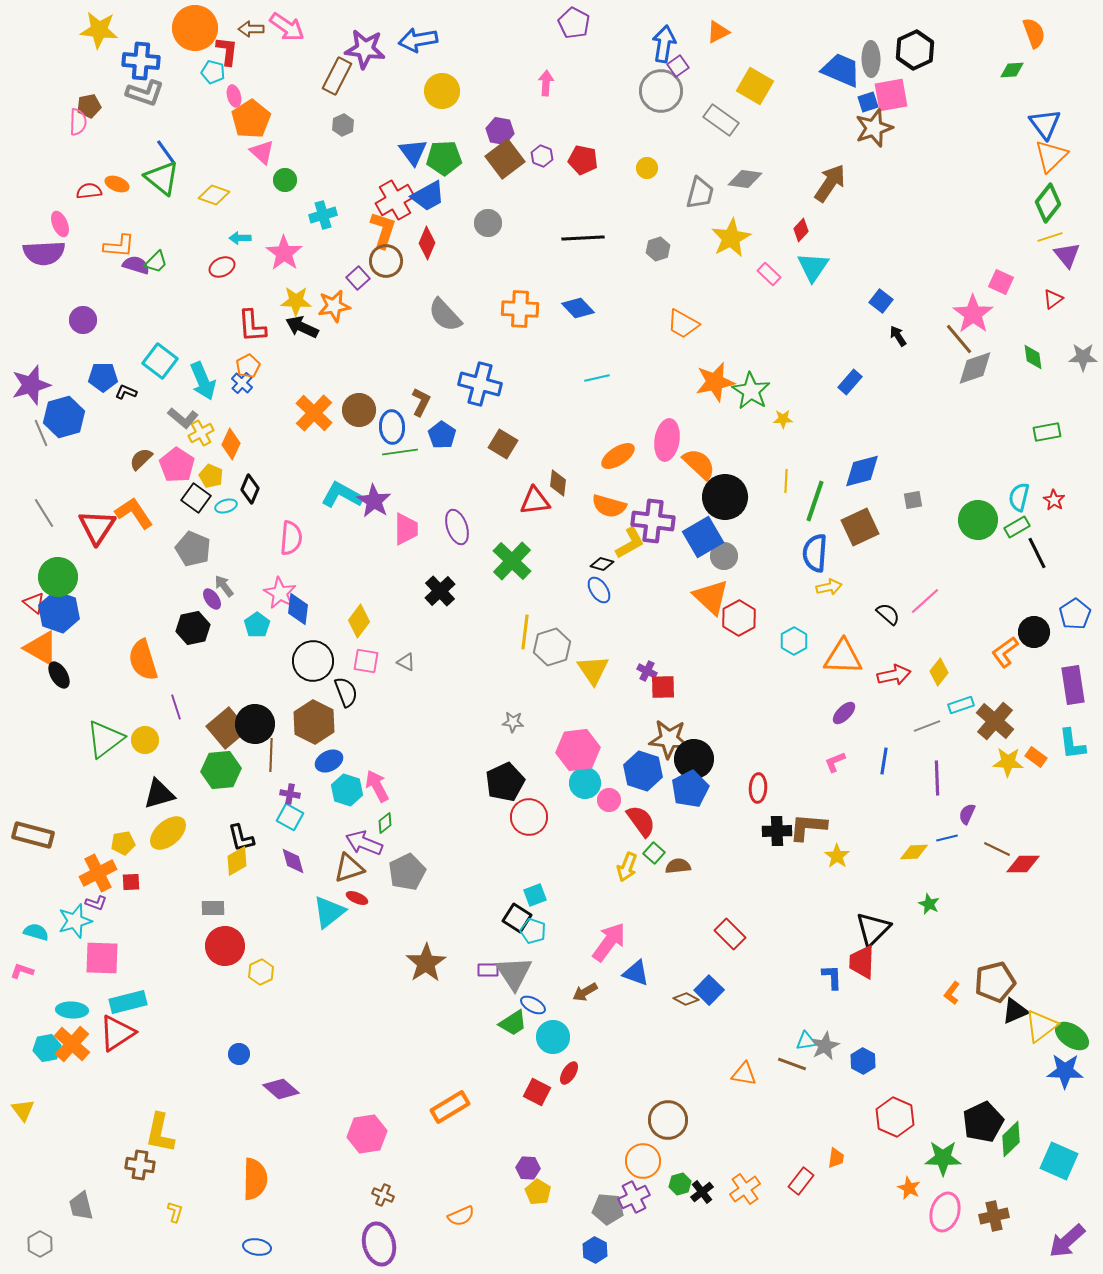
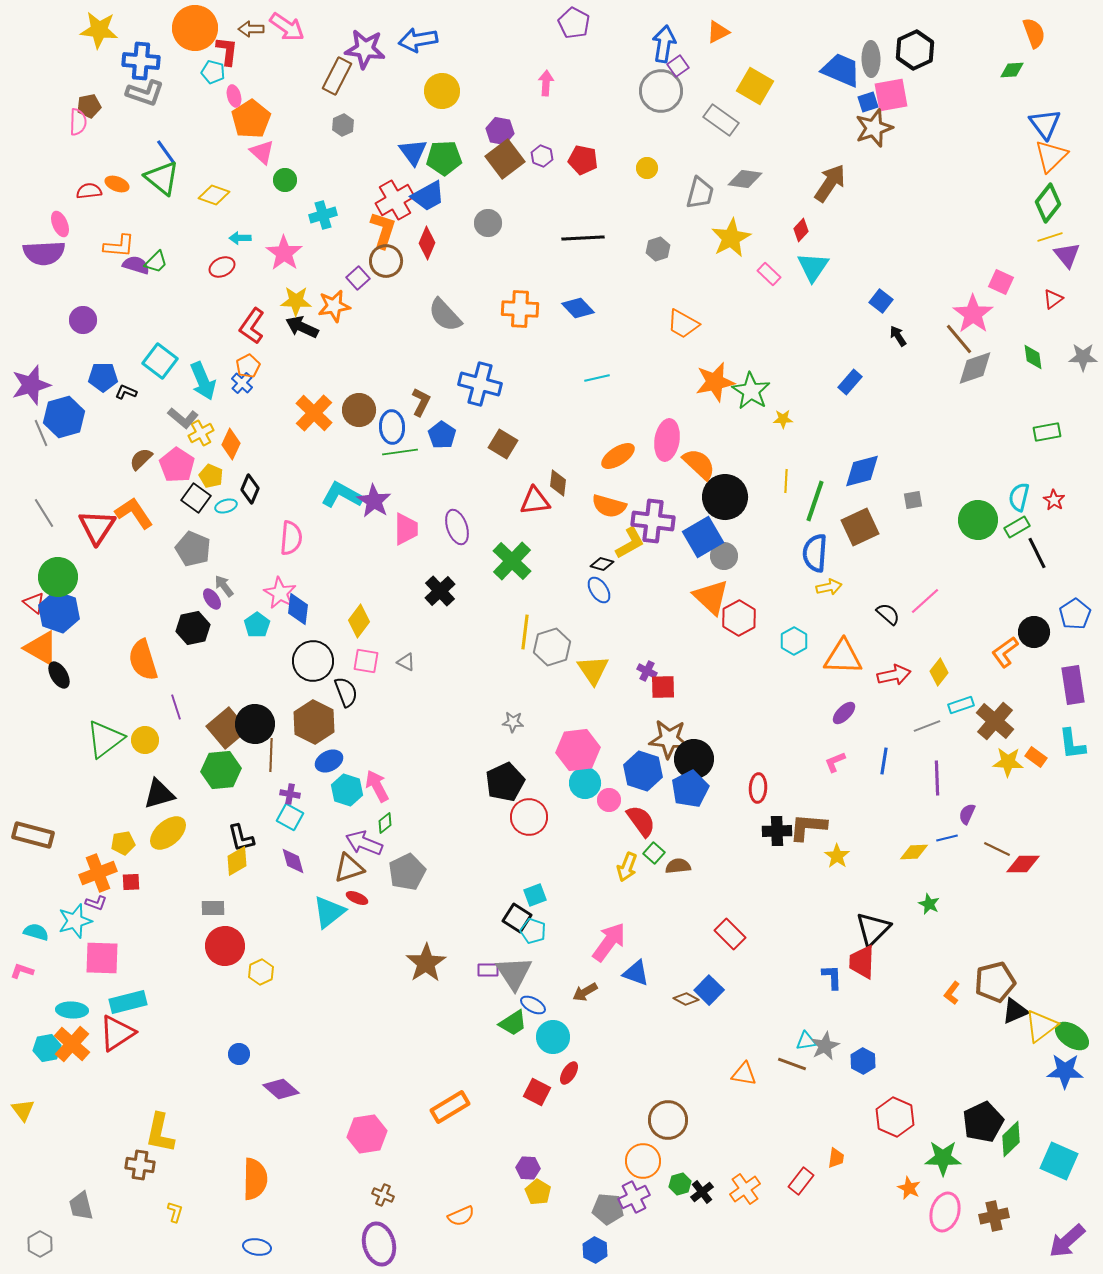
red L-shape at (252, 326): rotated 39 degrees clockwise
orange cross at (98, 873): rotated 6 degrees clockwise
